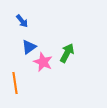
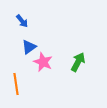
green arrow: moved 11 px right, 9 px down
orange line: moved 1 px right, 1 px down
